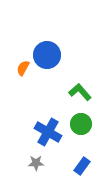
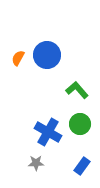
orange semicircle: moved 5 px left, 10 px up
green L-shape: moved 3 px left, 2 px up
green circle: moved 1 px left
